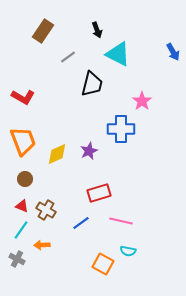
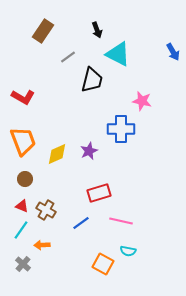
black trapezoid: moved 4 px up
pink star: rotated 24 degrees counterclockwise
gray cross: moved 6 px right, 5 px down; rotated 14 degrees clockwise
